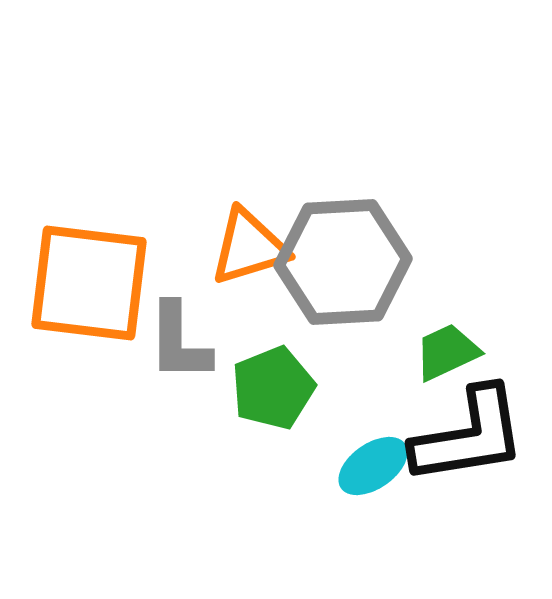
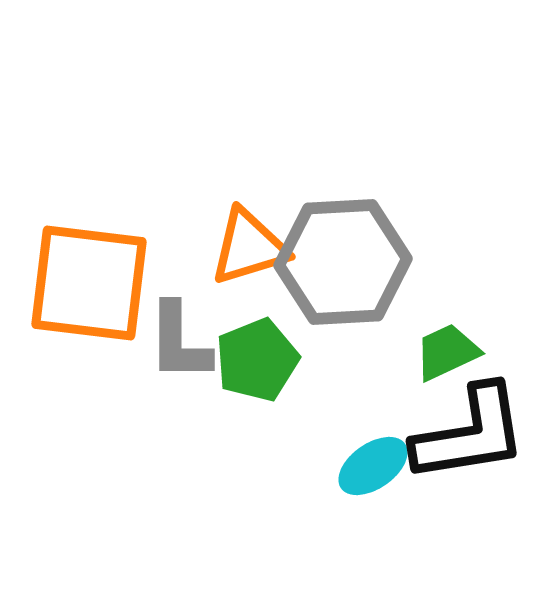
green pentagon: moved 16 px left, 28 px up
black L-shape: moved 1 px right, 2 px up
